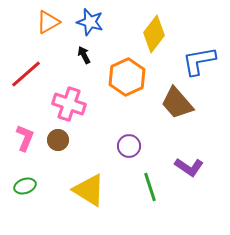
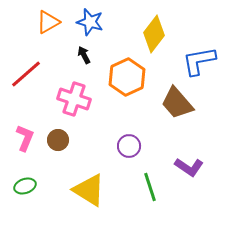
pink cross: moved 5 px right, 5 px up
